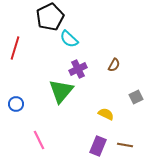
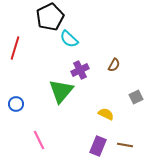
purple cross: moved 2 px right, 1 px down
